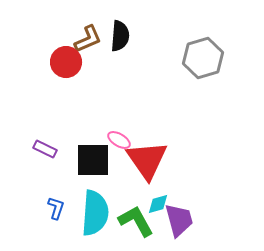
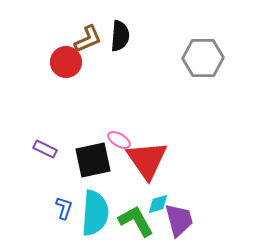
gray hexagon: rotated 15 degrees clockwise
black square: rotated 12 degrees counterclockwise
blue L-shape: moved 8 px right
